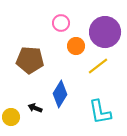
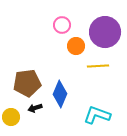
pink circle: moved 1 px right, 2 px down
brown pentagon: moved 3 px left, 23 px down; rotated 12 degrees counterclockwise
yellow line: rotated 35 degrees clockwise
blue diamond: rotated 8 degrees counterclockwise
black arrow: rotated 40 degrees counterclockwise
cyan L-shape: moved 3 px left, 3 px down; rotated 120 degrees clockwise
